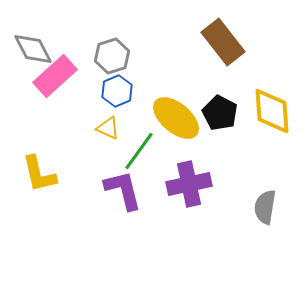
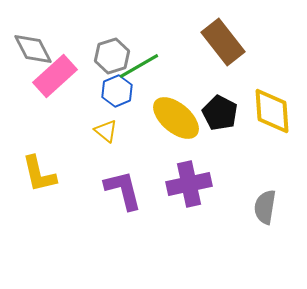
yellow triangle: moved 2 px left, 3 px down; rotated 15 degrees clockwise
green line: moved 85 px up; rotated 24 degrees clockwise
